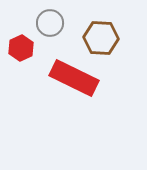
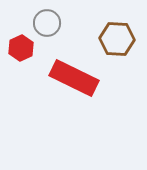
gray circle: moved 3 px left
brown hexagon: moved 16 px right, 1 px down
